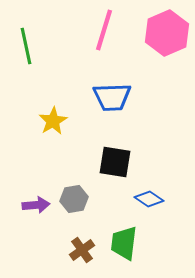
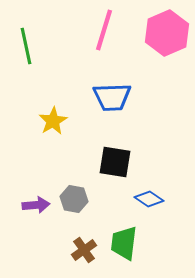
gray hexagon: rotated 20 degrees clockwise
brown cross: moved 2 px right
